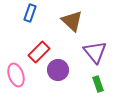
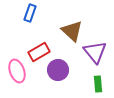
brown triangle: moved 10 px down
red rectangle: rotated 15 degrees clockwise
pink ellipse: moved 1 px right, 4 px up
green rectangle: rotated 14 degrees clockwise
